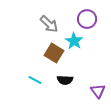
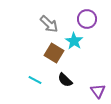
black semicircle: rotated 42 degrees clockwise
